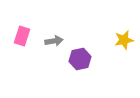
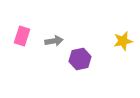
yellow star: moved 1 px left, 1 px down
